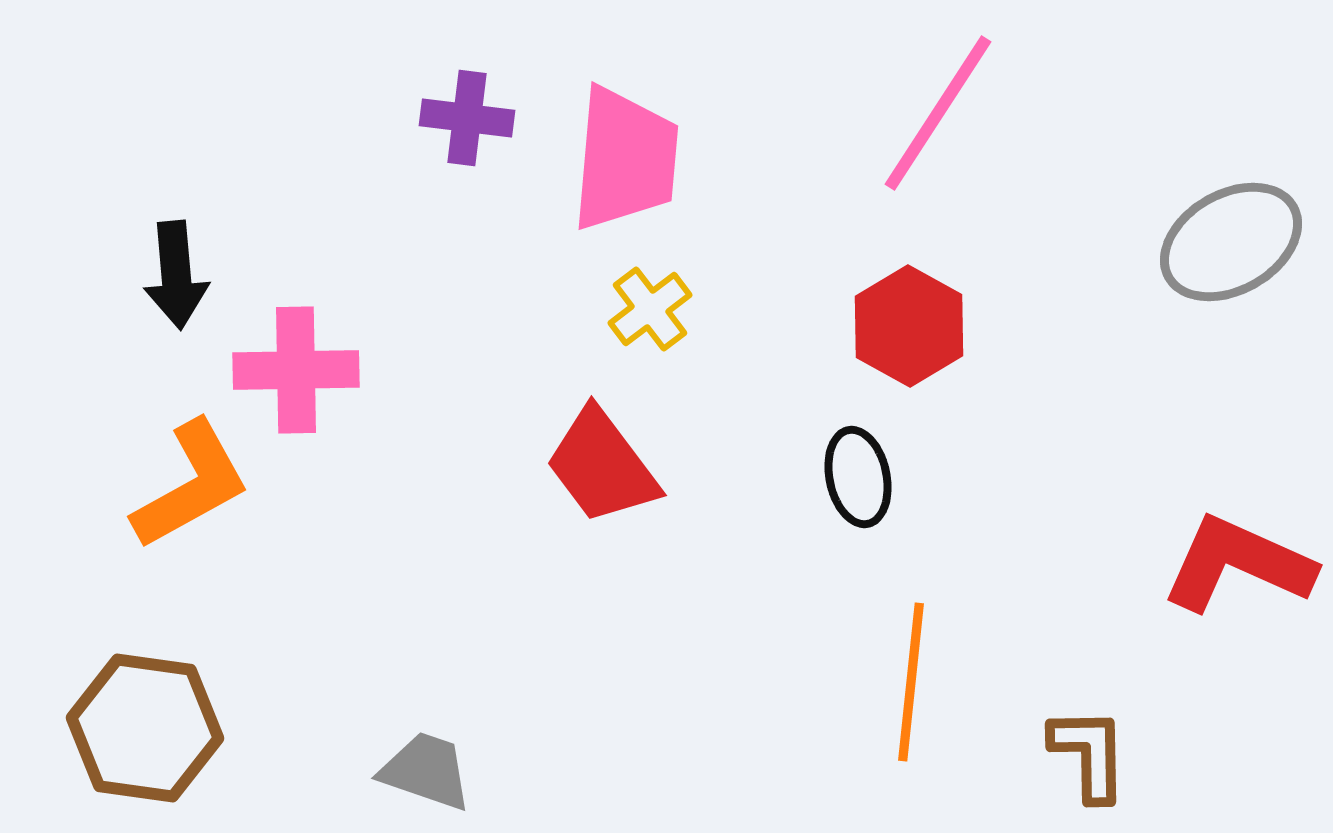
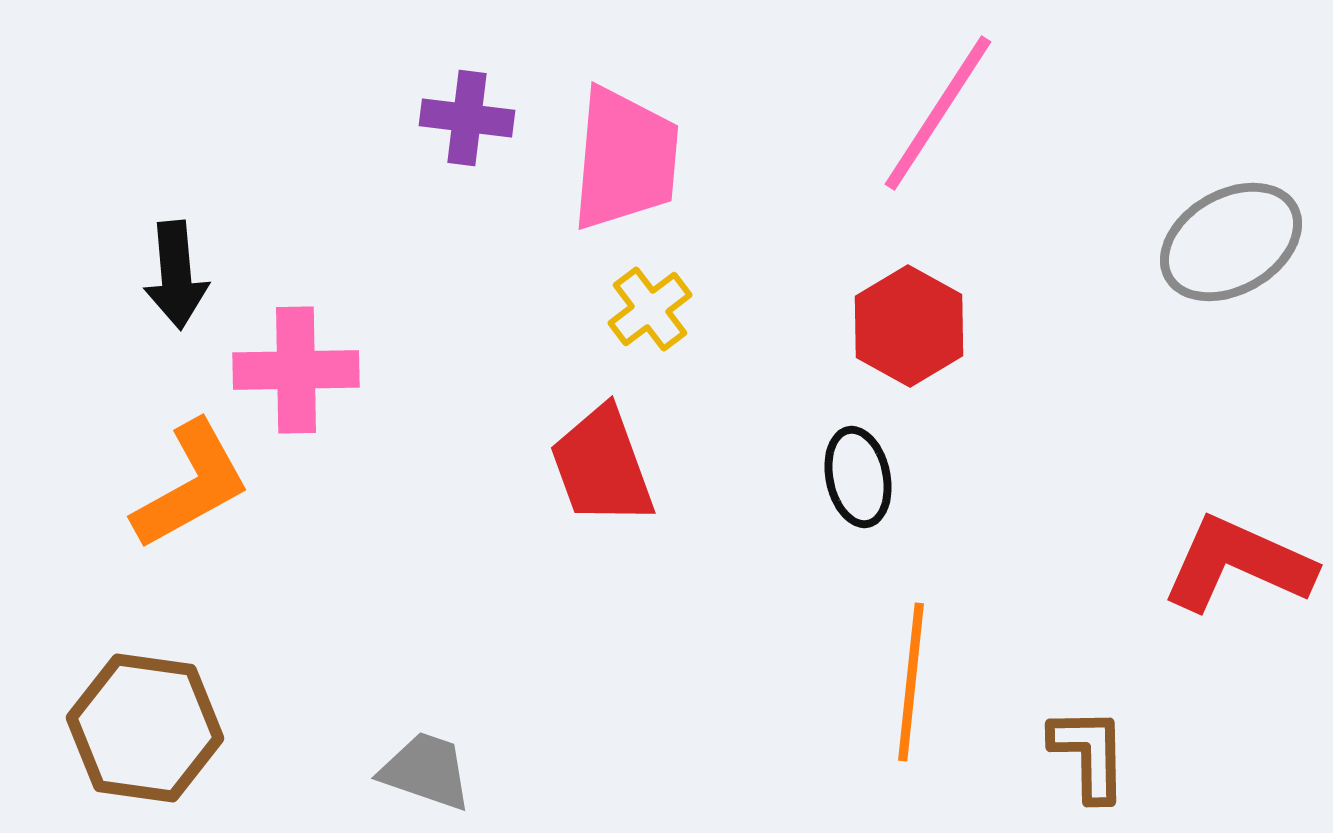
red trapezoid: rotated 17 degrees clockwise
